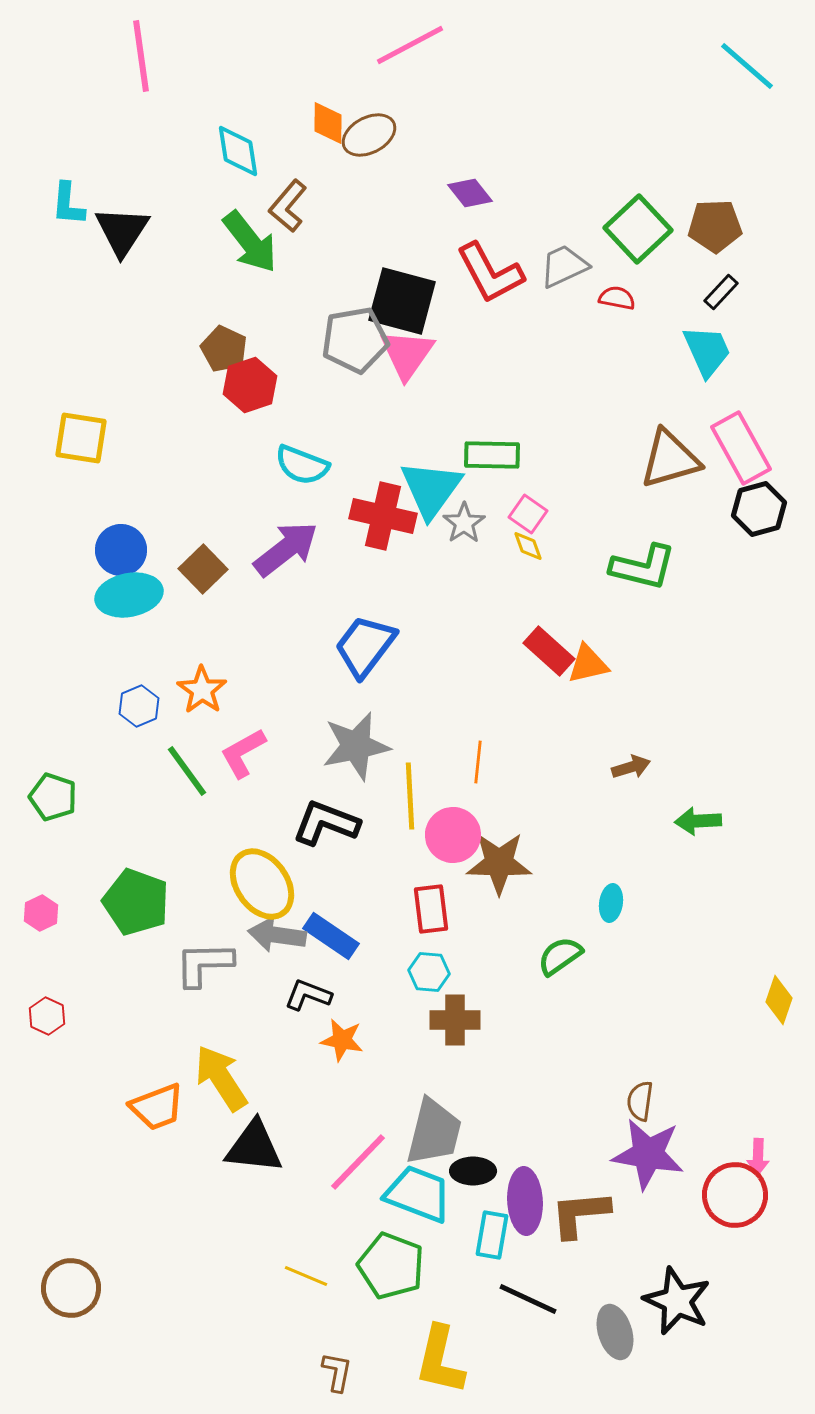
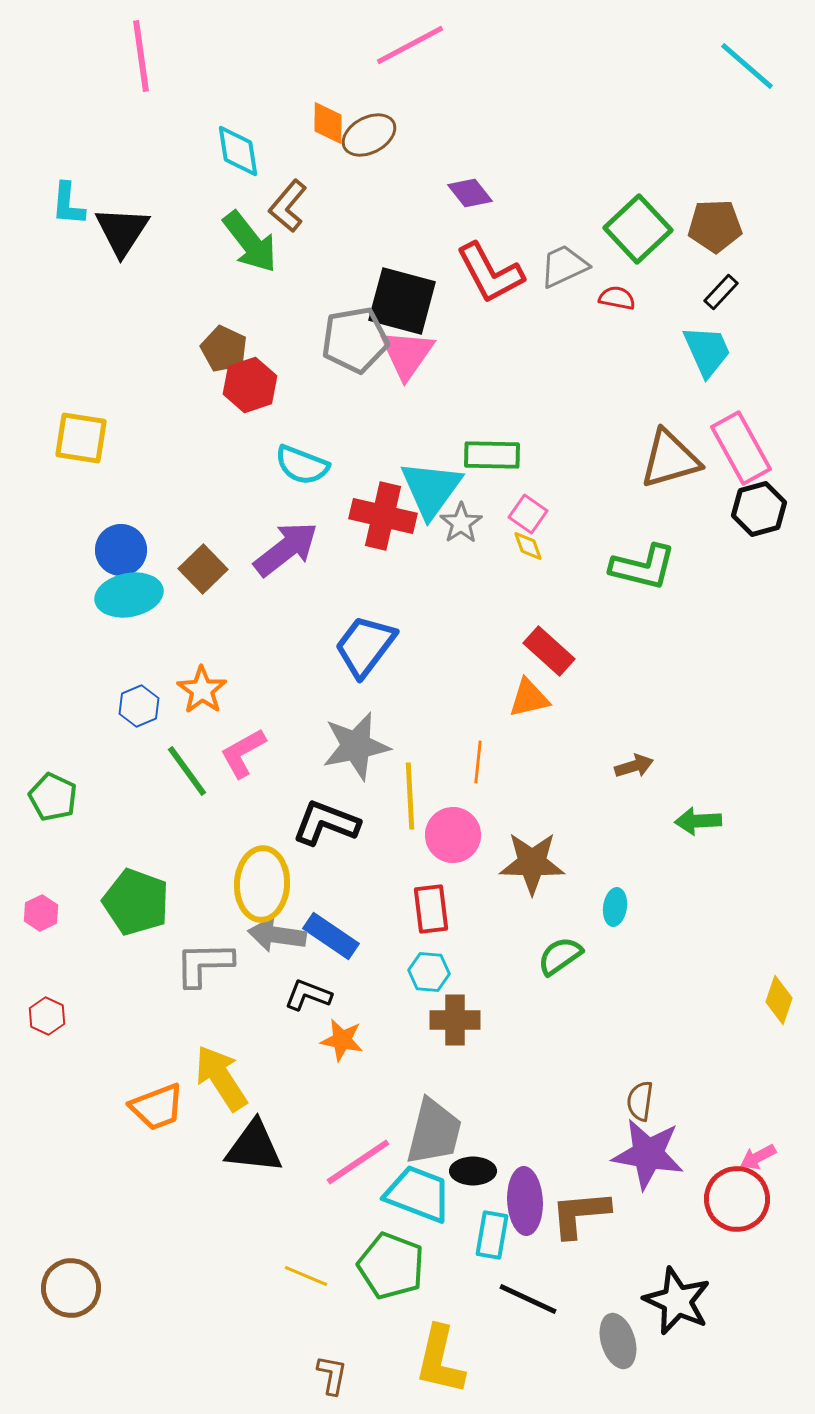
gray star at (464, 523): moved 3 px left
orange triangle at (588, 664): moved 59 px left, 34 px down
brown arrow at (631, 767): moved 3 px right, 1 px up
green pentagon at (53, 797): rotated 6 degrees clockwise
brown star at (499, 863): moved 33 px right
yellow ellipse at (262, 884): rotated 38 degrees clockwise
cyan ellipse at (611, 903): moved 4 px right, 4 px down
pink arrow at (758, 1157): rotated 60 degrees clockwise
pink line at (358, 1162): rotated 12 degrees clockwise
red circle at (735, 1195): moved 2 px right, 4 px down
gray ellipse at (615, 1332): moved 3 px right, 9 px down
brown L-shape at (337, 1372): moved 5 px left, 3 px down
